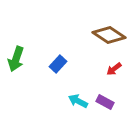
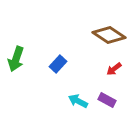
purple rectangle: moved 2 px right, 2 px up
